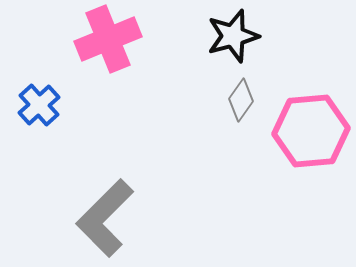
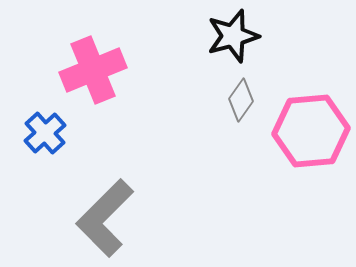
pink cross: moved 15 px left, 31 px down
blue cross: moved 6 px right, 28 px down
